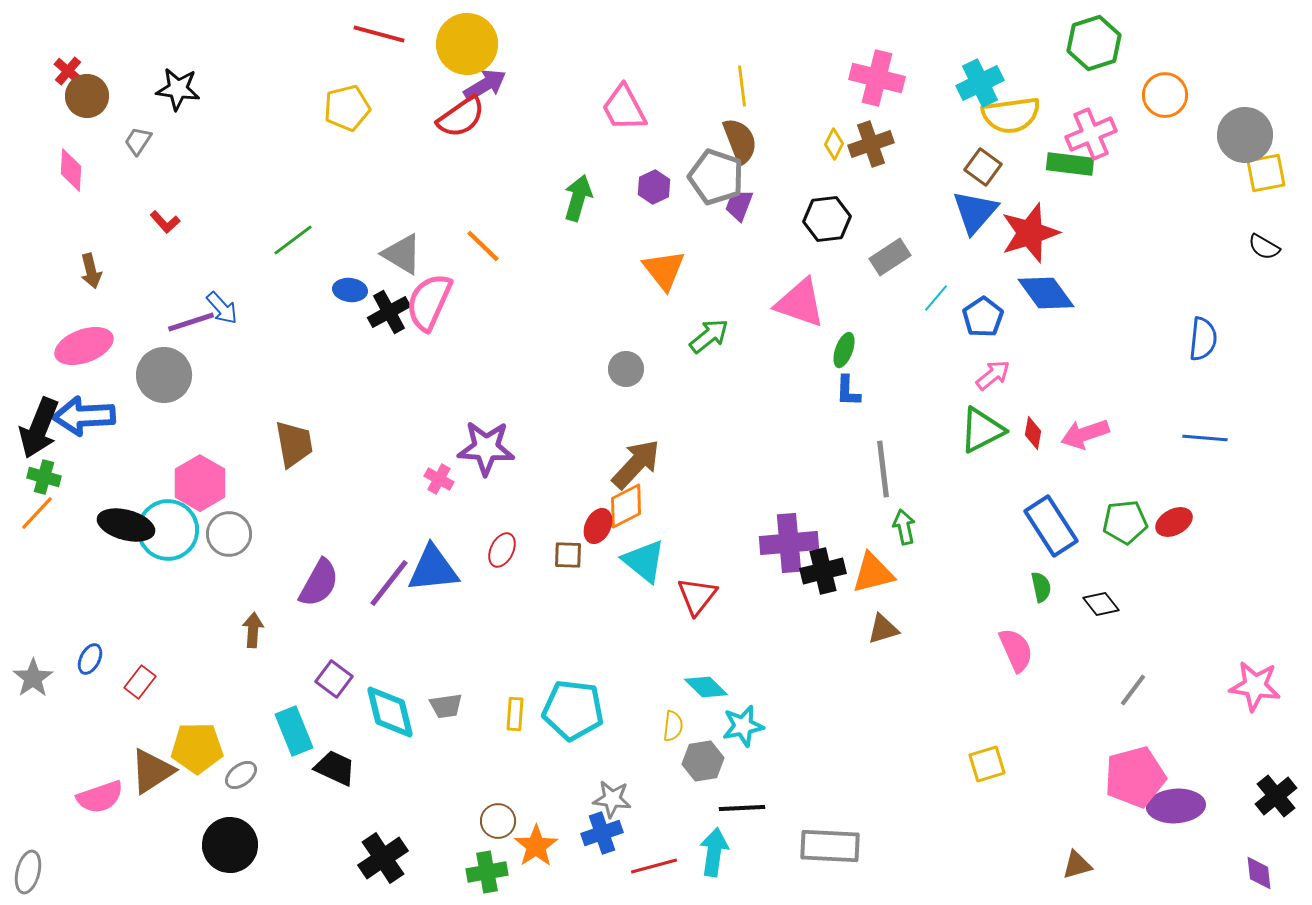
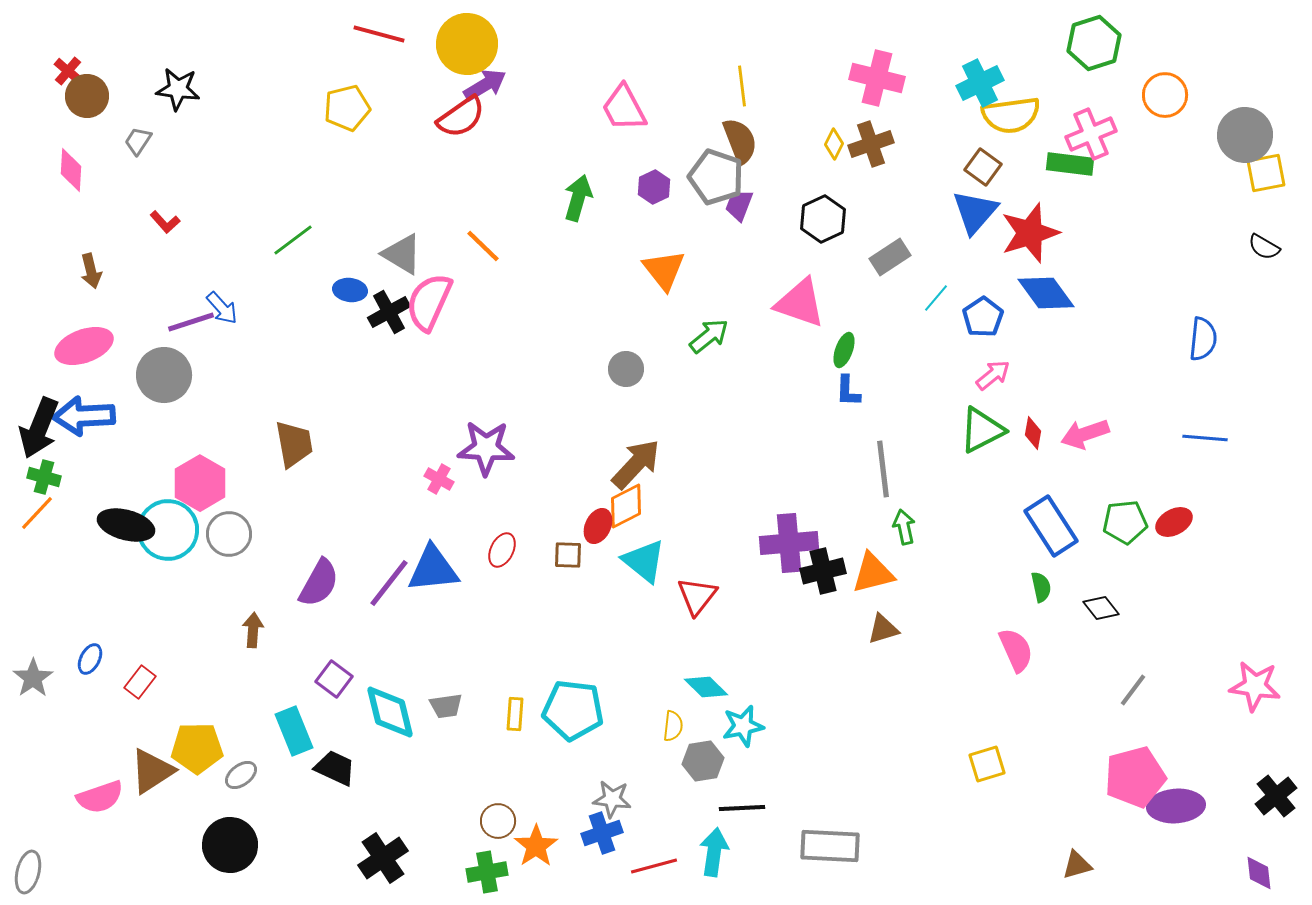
black hexagon at (827, 219): moved 4 px left; rotated 18 degrees counterclockwise
black diamond at (1101, 604): moved 4 px down
